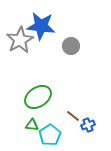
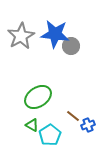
blue star: moved 14 px right, 8 px down
gray star: moved 1 px right, 4 px up
green triangle: rotated 24 degrees clockwise
